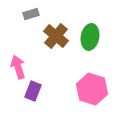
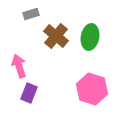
pink arrow: moved 1 px right, 1 px up
purple rectangle: moved 4 px left, 2 px down
